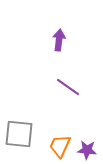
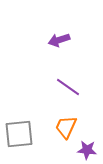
purple arrow: rotated 115 degrees counterclockwise
gray square: rotated 12 degrees counterclockwise
orange trapezoid: moved 6 px right, 19 px up
